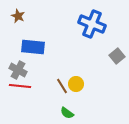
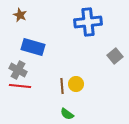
brown star: moved 2 px right, 1 px up
blue cross: moved 4 px left, 2 px up; rotated 28 degrees counterclockwise
blue rectangle: rotated 10 degrees clockwise
gray square: moved 2 px left
brown line: rotated 28 degrees clockwise
green semicircle: moved 1 px down
